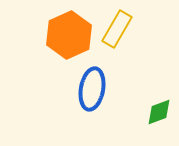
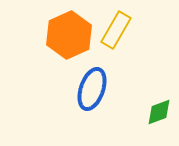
yellow rectangle: moved 1 px left, 1 px down
blue ellipse: rotated 9 degrees clockwise
